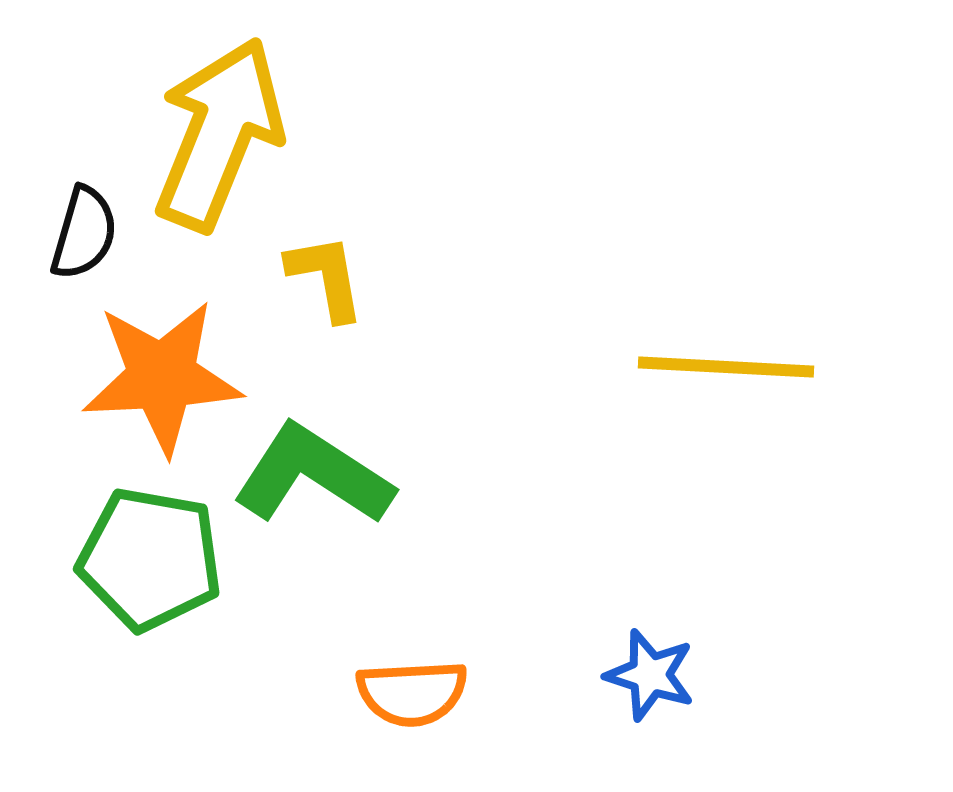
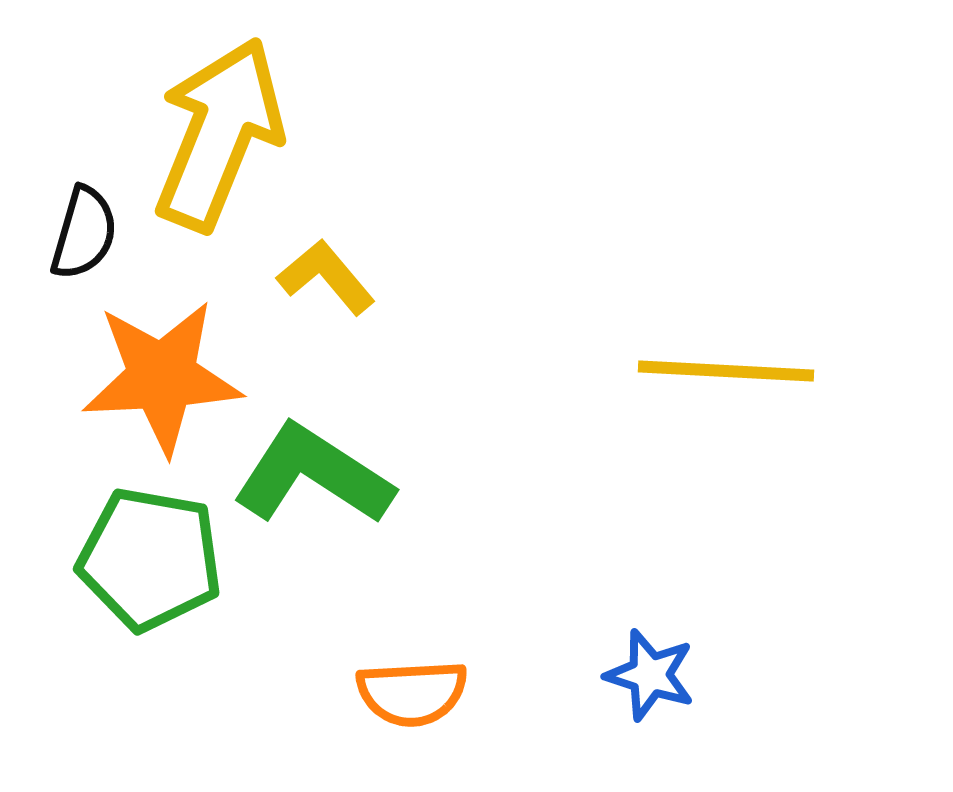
yellow L-shape: rotated 30 degrees counterclockwise
yellow line: moved 4 px down
